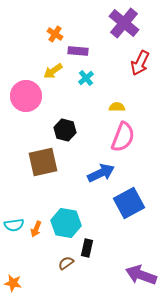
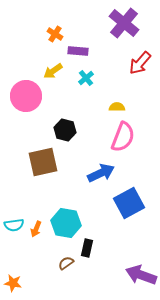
red arrow: rotated 15 degrees clockwise
